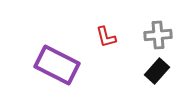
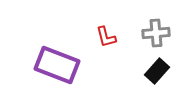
gray cross: moved 2 px left, 2 px up
purple rectangle: rotated 6 degrees counterclockwise
